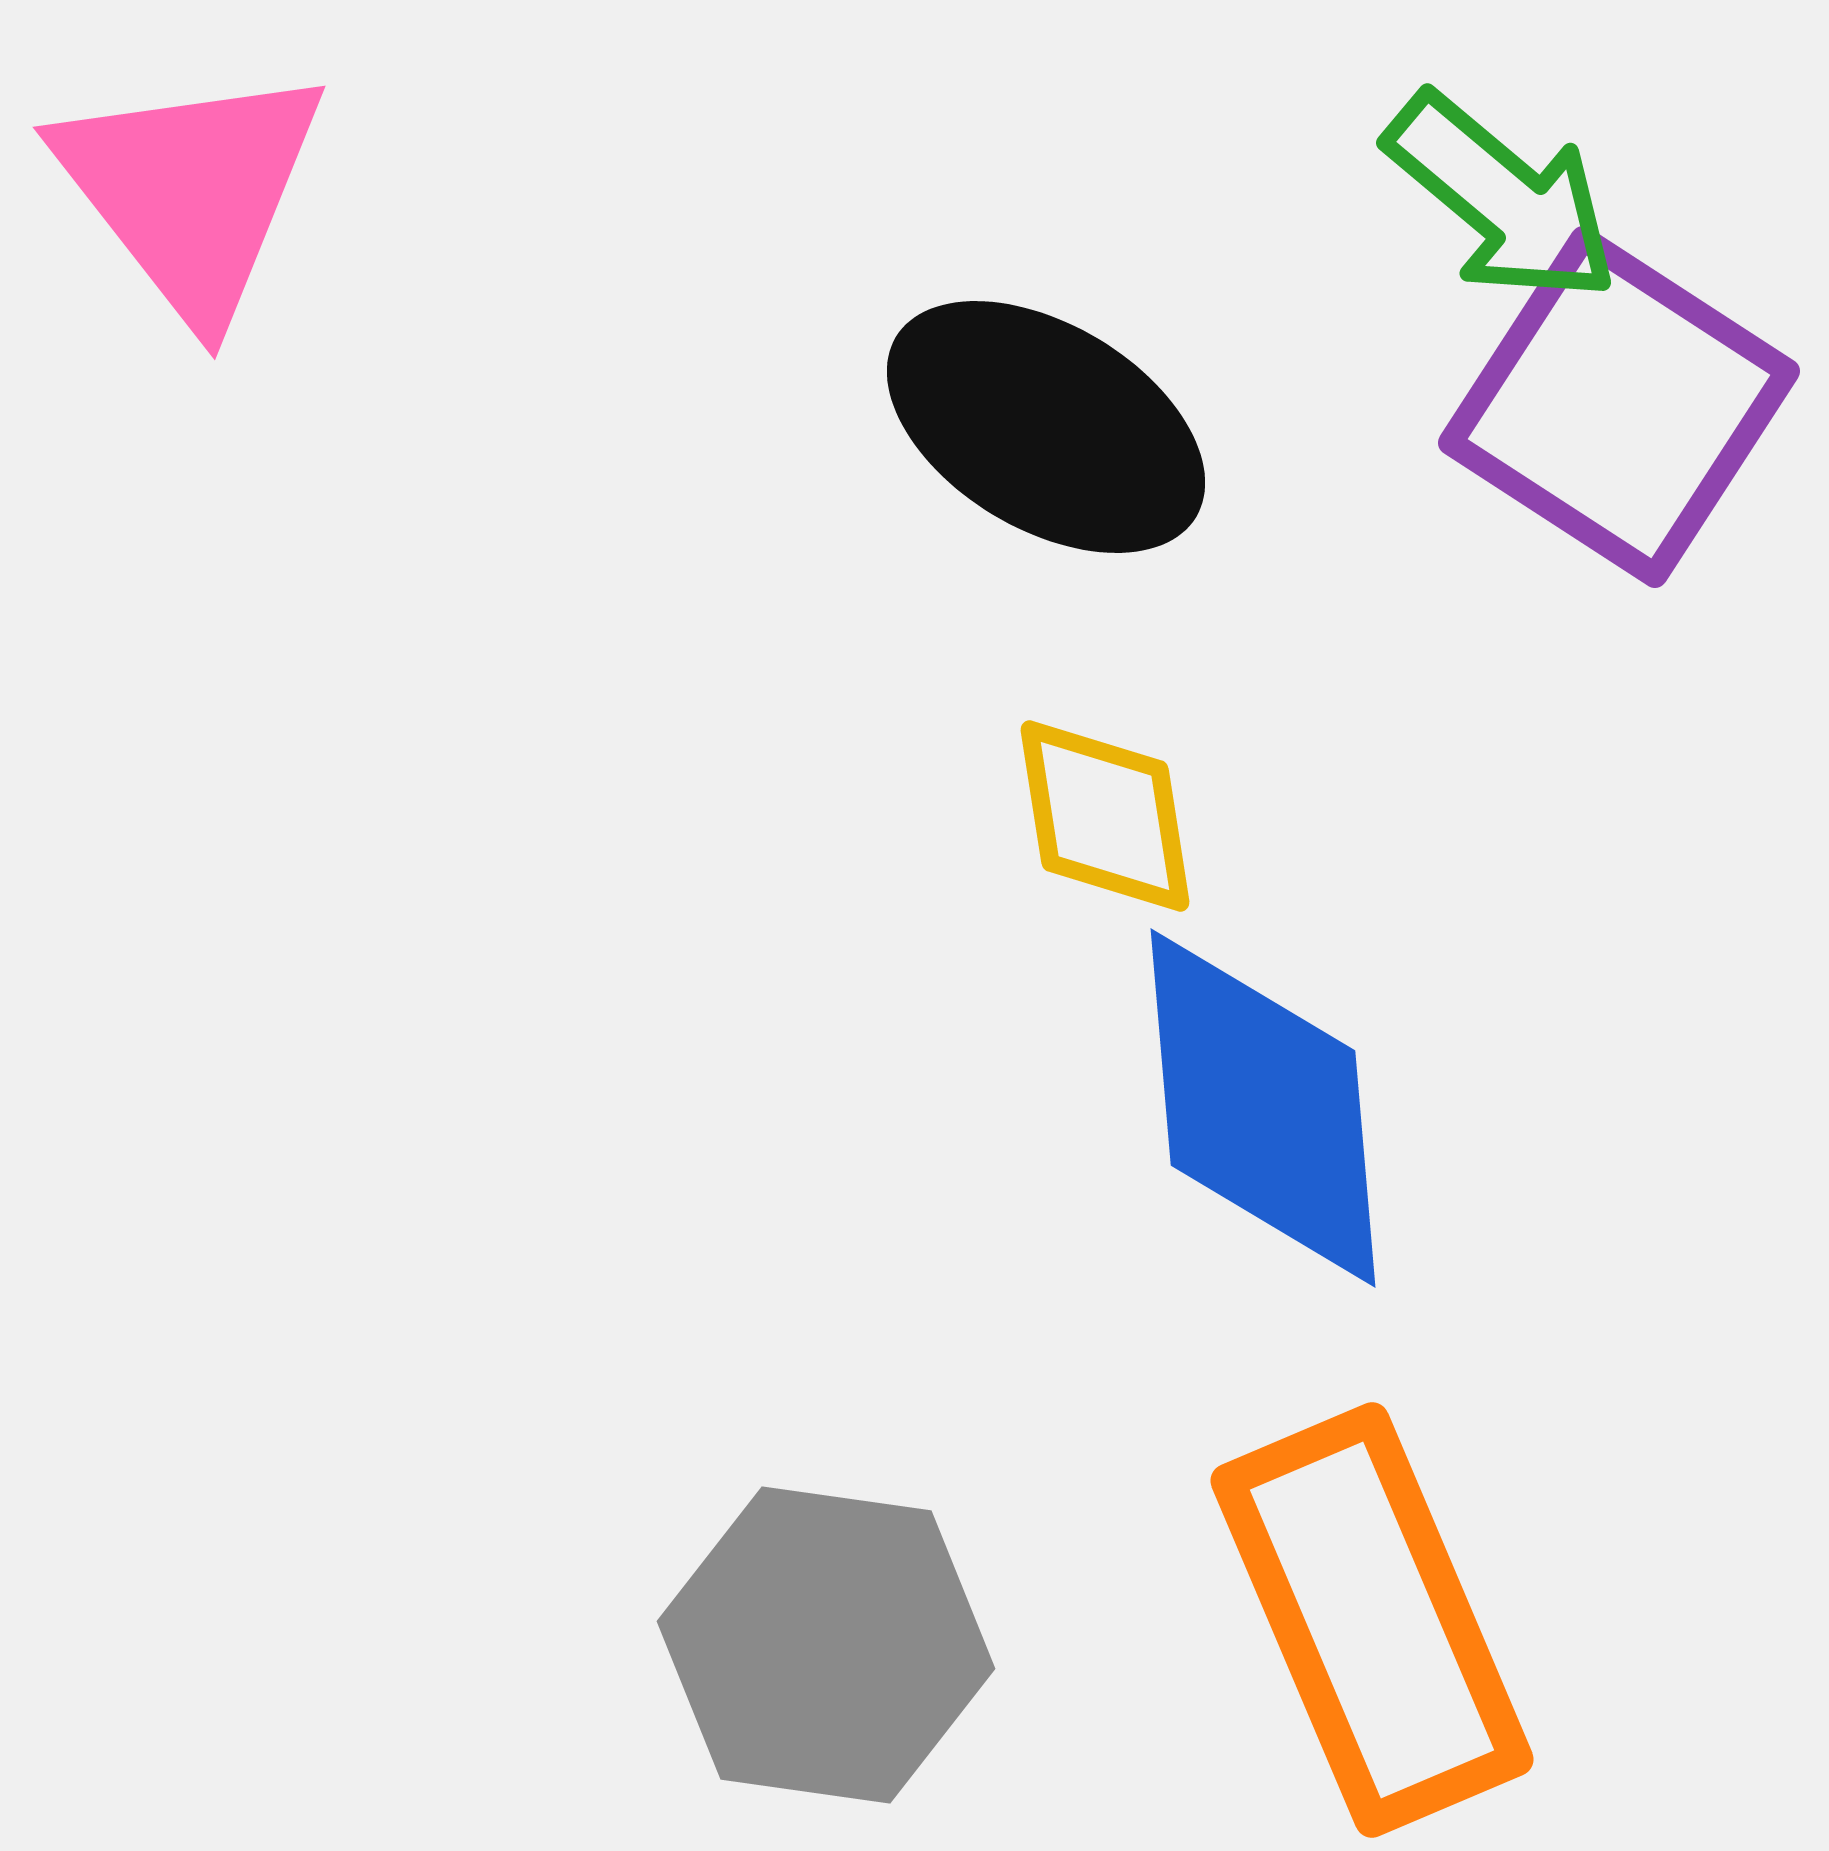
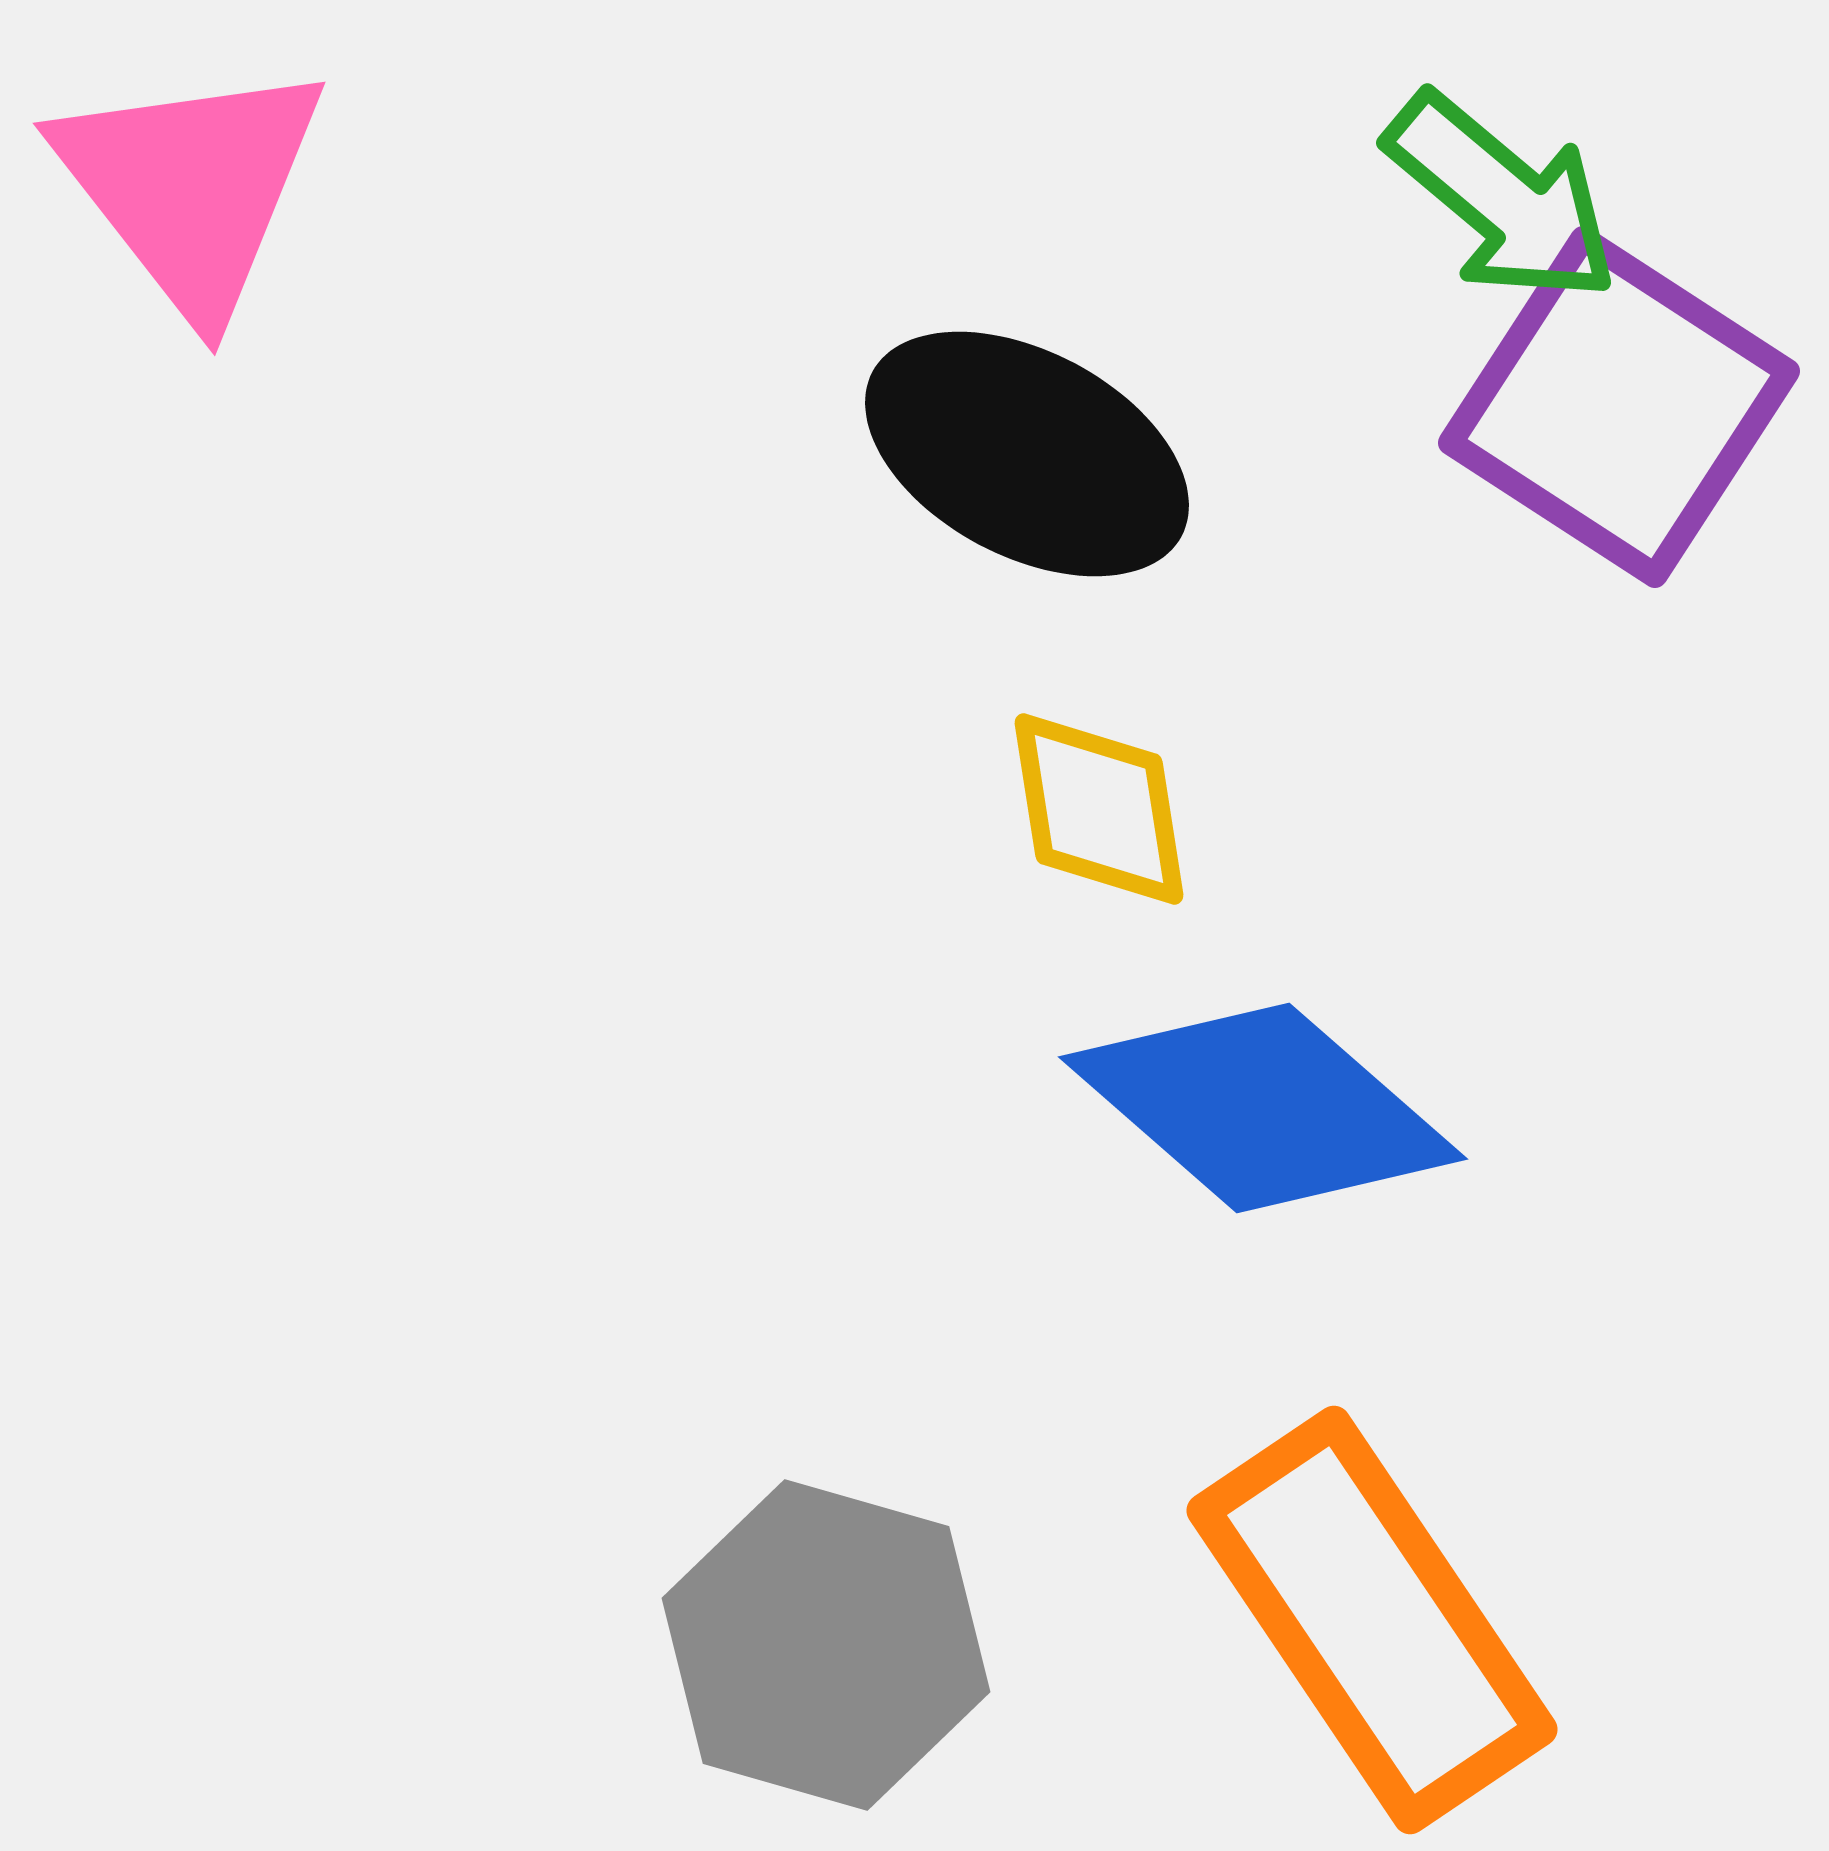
pink triangle: moved 4 px up
black ellipse: moved 19 px left, 27 px down; rotated 3 degrees counterclockwise
yellow diamond: moved 6 px left, 7 px up
blue diamond: rotated 44 degrees counterclockwise
orange rectangle: rotated 11 degrees counterclockwise
gray hexagon: rotated 8 degrees clockwise
